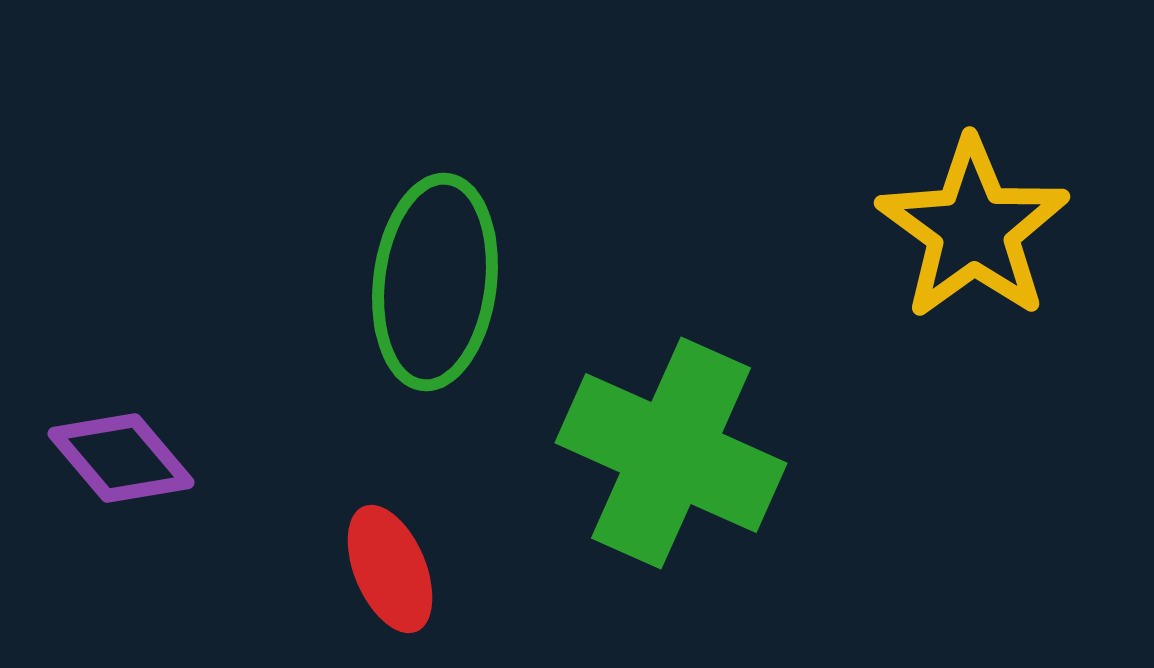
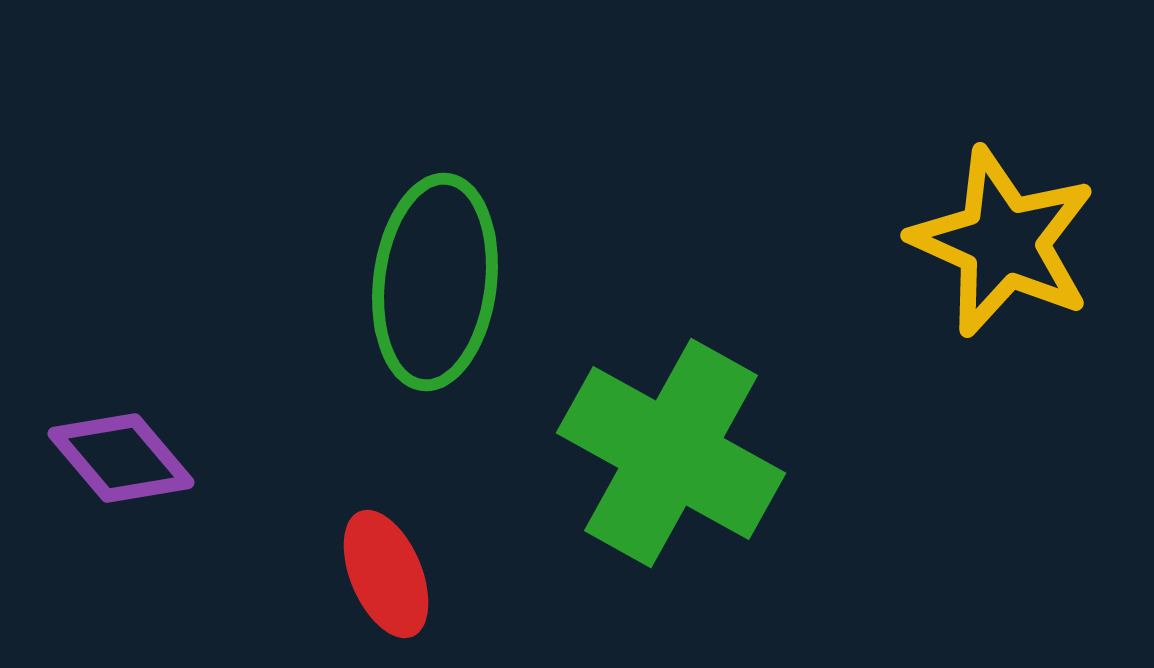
yellow star: moved 30 px right, 13 px down; rotated 12 degrees counterclockwise
green cross: rotated 5 degrees clockwise
red ellipse: moved 4 px left, 5 px down
